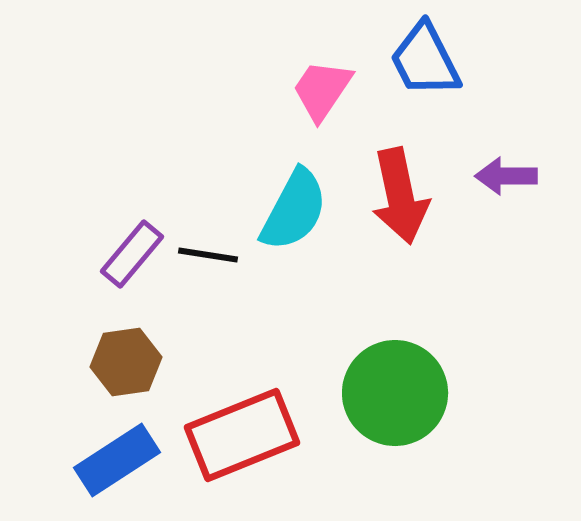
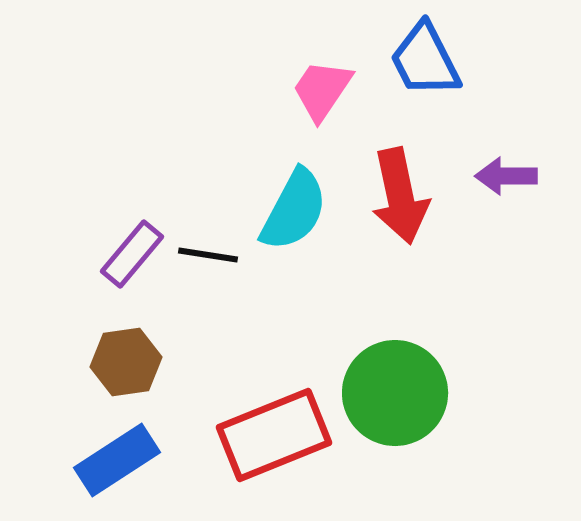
red rectangle: moved 32 px right
